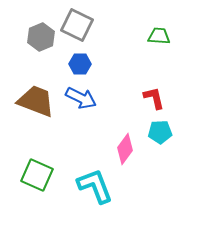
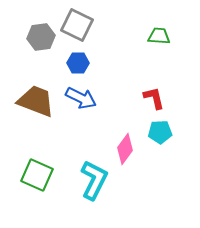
gray hexagon: rotated 16 degrees clockwise
blue hexagon: moved 2 px left, 1 px up
cyan L-shape: moved 1 px left, 6 px up; rotated 48 degrees clockwise
